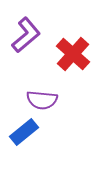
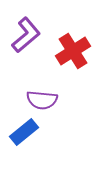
red cross: moved 3 px up; rotated 16 degrees clockwise
